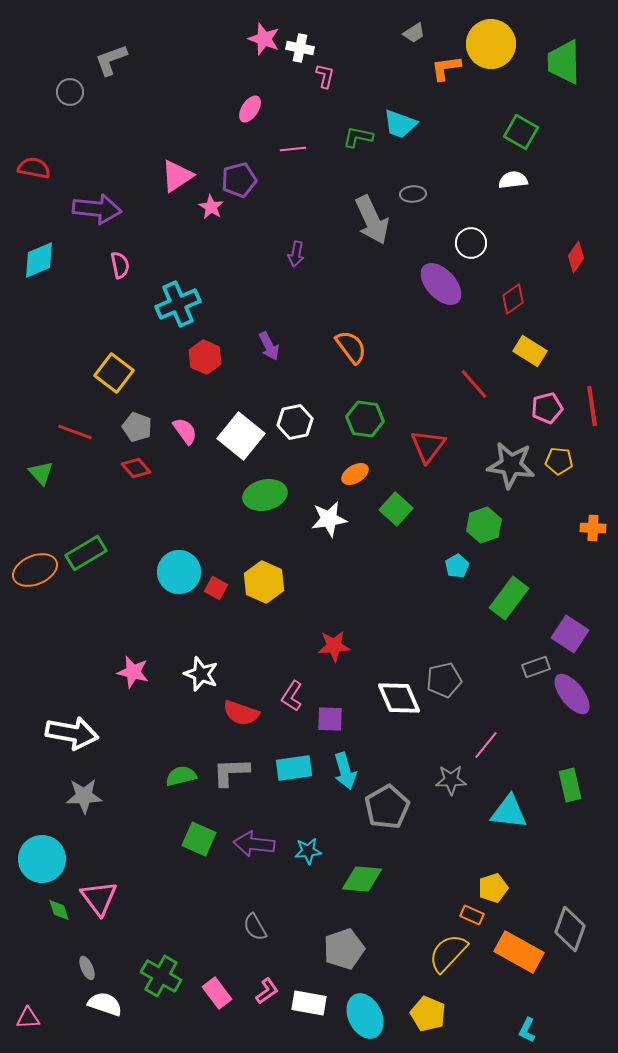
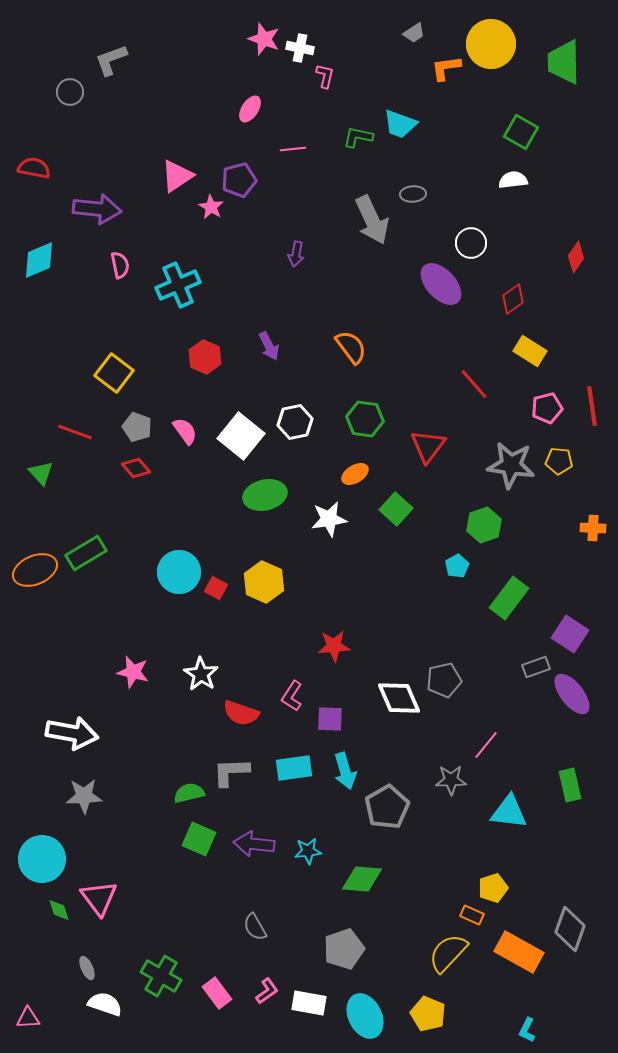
cyan cross at (178, 304): moved 19 px up
white star at (201, 674): rotated 12 degrees clockwise
green semicircle at (181, 776): moved 8 px right, 17 px down
